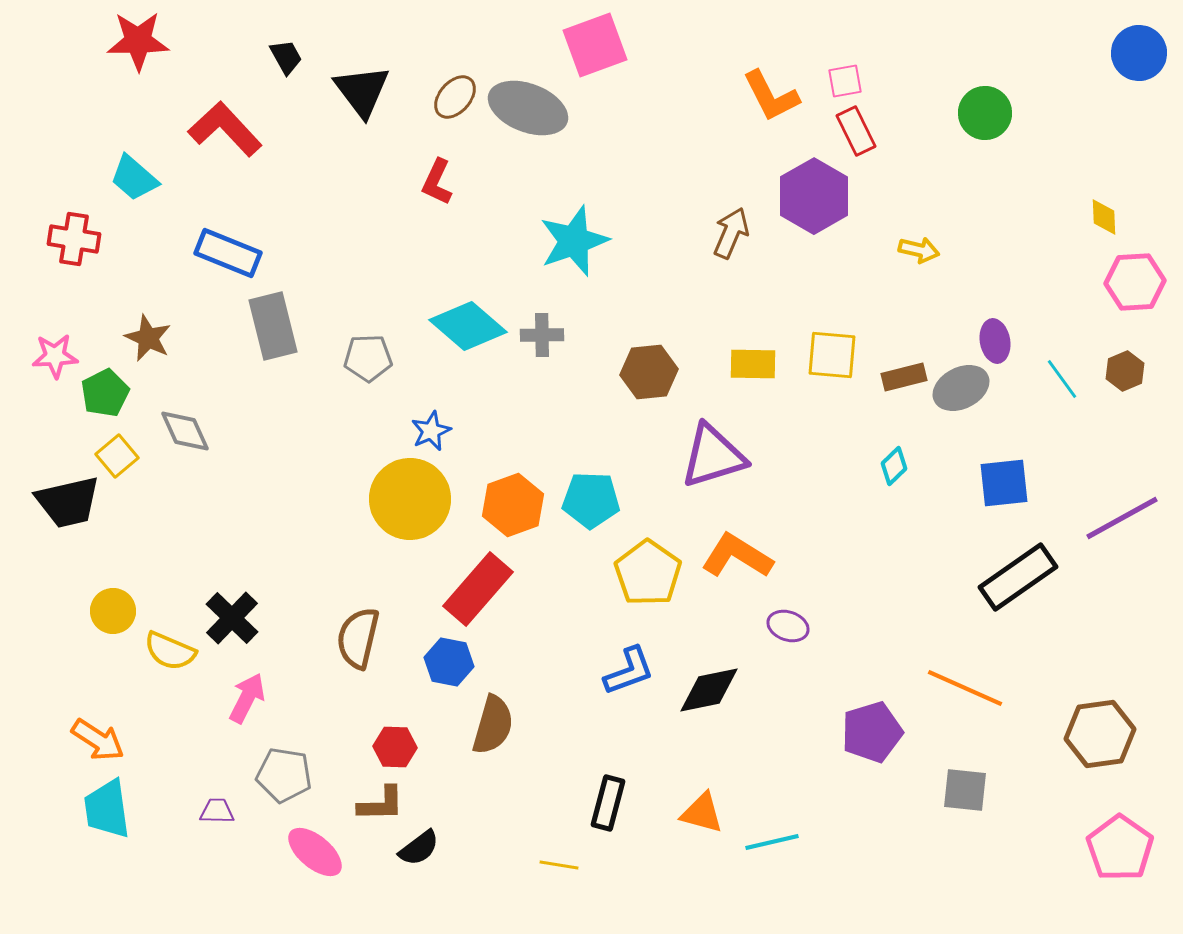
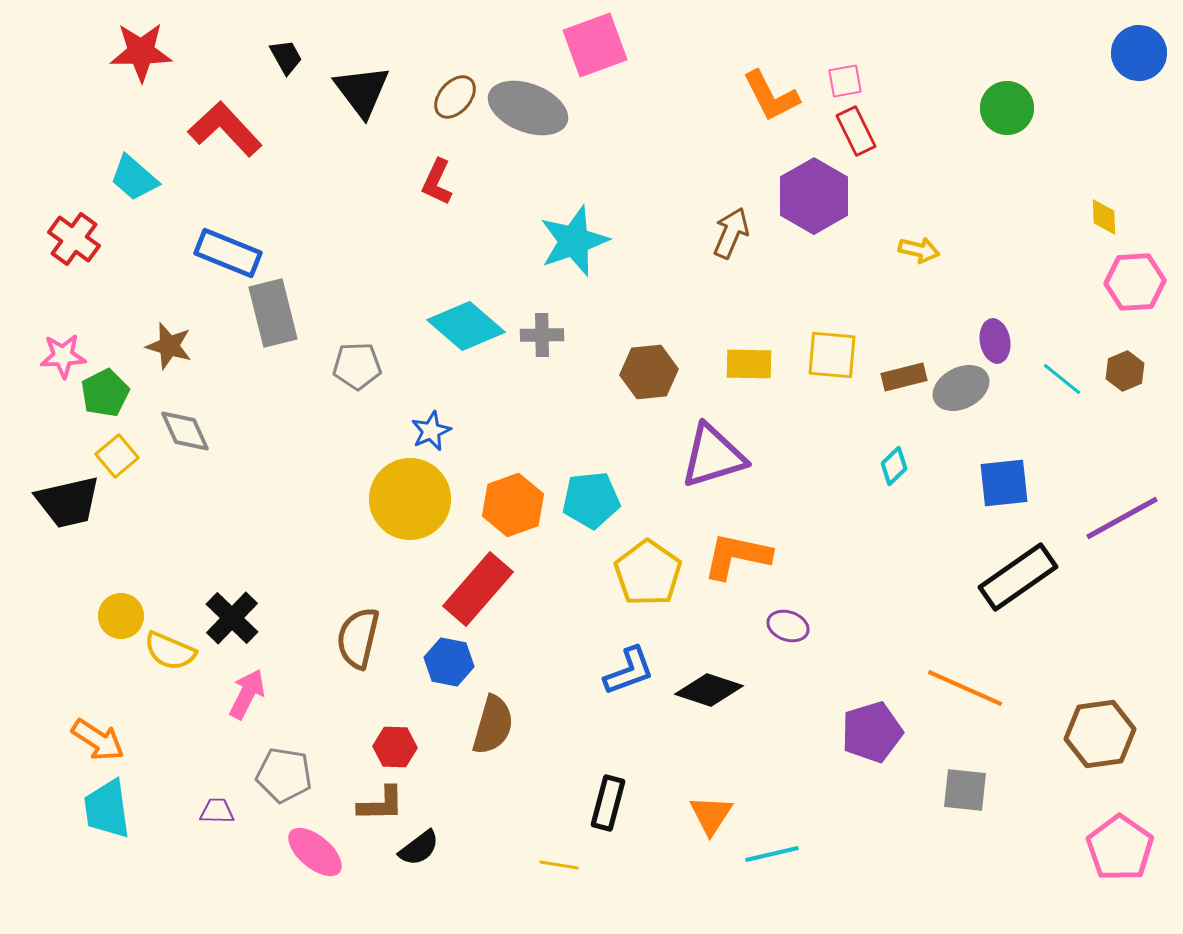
red star at (138, 41): moved 3 px right, 11 px down
green circle at (985, 113): moved 22 px right, 5 px up
red cross at (74, 239): rotated 27 degrees clockwise
gray rectangle at (273, 326): moved 13 px up
cyan diamond at (468, 326): moved 2 px left
brown star at (148, 338): moved 21 px right, 8 px down; rotated 9 degrees counterclockwise
pink star at (55, 356): moved 8 px right
gray pentagon at (368, 358): moved 11 px left, 8 px down
yellow rectangle at (753, 364): moved 4 px left
cyan line at (1062, 379): rotated 15 degrees counterclockwise
cyan pentagon at (591, 500): rotated 8 degrees counterclockwise
orange L-shape at (737, 556): rotated 20 degrees counterclockwise
yellow circle at (113, 611): moved 8 px right, 5 px down
black diamond at (709, 690): rotated 30 degrees clockwise
pink arrow at (247, 698): moved 4 px up
orange triangle at (702, 813): moved 9 px right, 2 px down; rotated 48 degrees clockwise
cyan line at (772, 842): moved 12 px down
